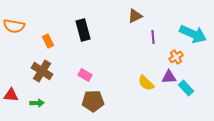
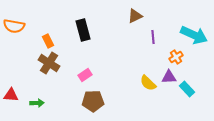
cyan arrow: moved 1 px right, 1 px down
brown cross: moved 7 px right, 8 px up
pink rectangle: rotated 64 degrees counterclockwise
yellow semicircle: moved 2 px right
cyan rectangle: moved 1 px right, 1 px down
